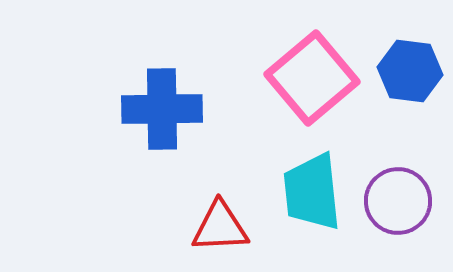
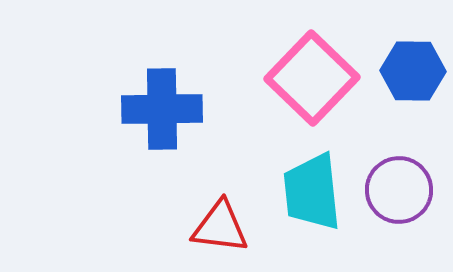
blue hexagon: moved 3 px right; rotated 6 degrees counterclockwise
pink square: rotated 6 degrees counterclockwise
purple circle: moved 1 px right, 11 px up
red triangle: rotated 10 degrees clockwise
